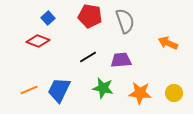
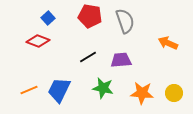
orange star: moved 2 px right
